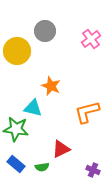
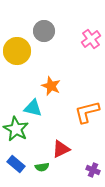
gray circle: moved 1 px left
green star: rotated 20 degrees clockwise
